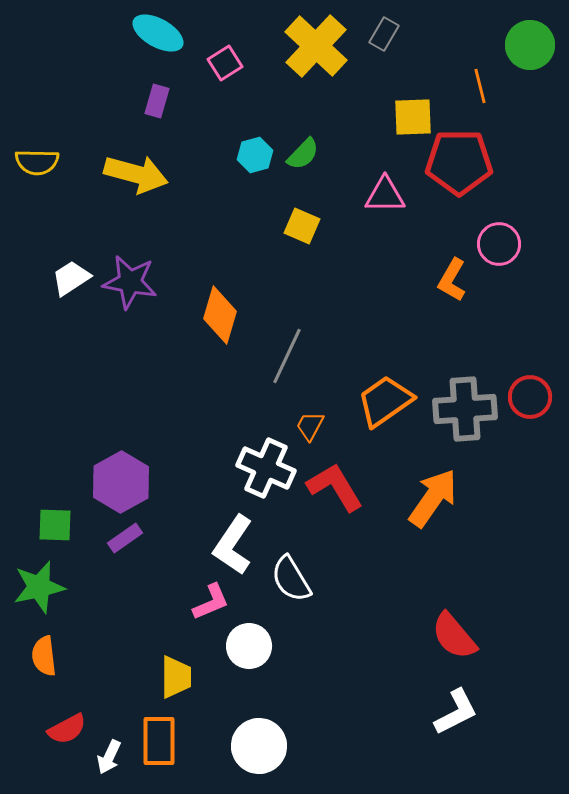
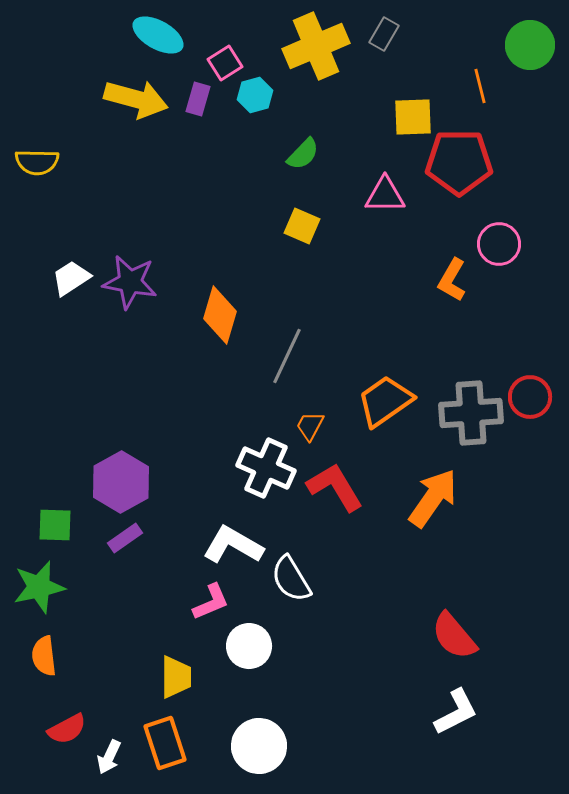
cyan ellipse at (158, 33): moved 2 px down
yellow cross at (316, 46): rotated 24 degrees clockwise
purple rectangle at (157, 101): moved 41 px right, 2 px up
cyan hexagon at (255, 155): moved 60 px up
yellow arrow at (136, 174): moved 75 px up
gray cross at (465, 409): moved 6 px right, 4 px down
white L-shape at (233, 545): rotated 86 degrees clockwise
orange rectangle at (159, 741): moved 6 px right, 2 px down; rotated 18 degrees counterclockwise
